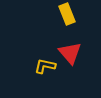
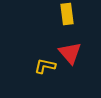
yellow rectangle: rotated 15 degrees clockwise
